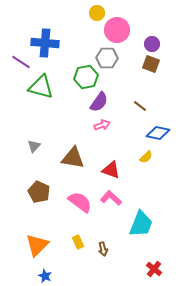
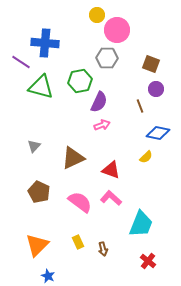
yellow circle: moved 2 px down
purple circle: moved 4 px right, 45 px down
green hexagon: moved 6 px left, 4 px down
purple semicircle: rotated 10 degrees counterclockwise
brown line: rotated 32 degrees clockwise
brown triangle: rotated 35 degrees counterclockwise
red cross: moved 6 px left, 8 px up
blue star: moved 3 px right
